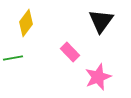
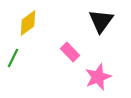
yellow diamond: moved 2 px right; rotated 16 degrees clockwise
green line: rotated 54 degrees counterclockwise
